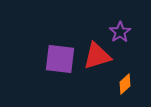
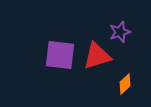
purple star: rotated 15 degrees clockwise
purple square: moved 4 px up
